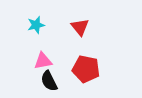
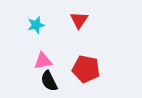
red triangle: moved 1 px left, 7 px up; rotated 12 degrees clockwise
